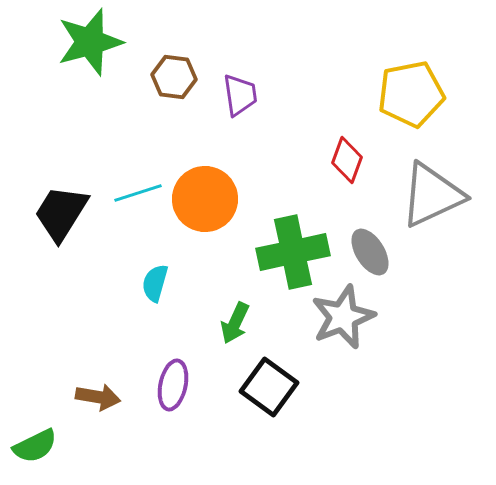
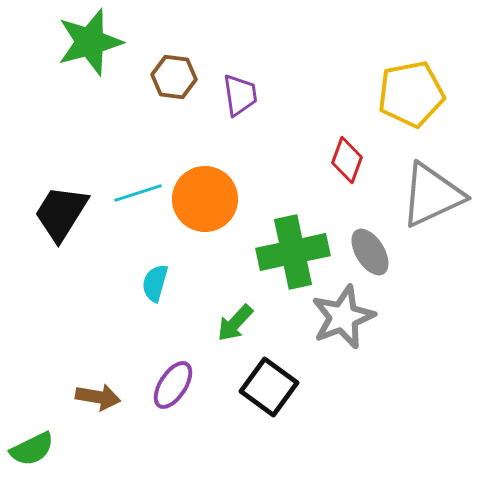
green arrow: rotated 18 degrees clockwise
purple ellipse: rotated 21 degrees clockwise
green semicircle: moved 3 px left, 3 px down
